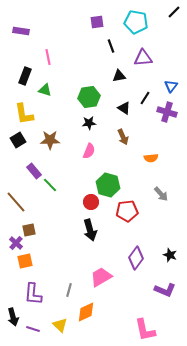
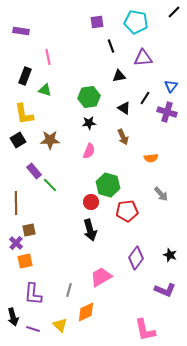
brown line at (16, 202): moved 1 px down; rotated 40 degrees clockwise
